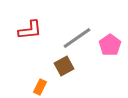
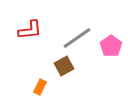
pink pentagon: moved 1 px right, 1 px down
